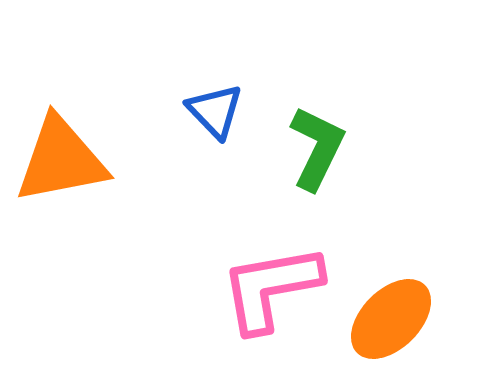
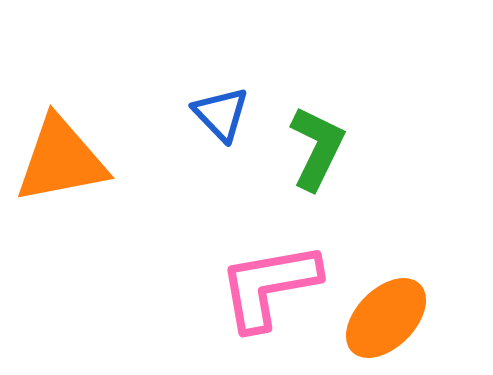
blue triangle: moved 6 px right, 3 px down
pink L-shape: moved 2 px left, 2 px up
orange ellipse: moved 5 px left, 1 px up
